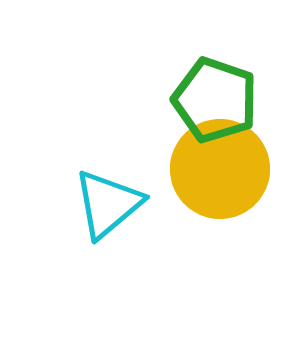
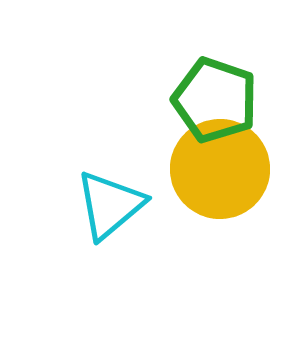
cyan triangle: moved 2 px right, 1 px down
